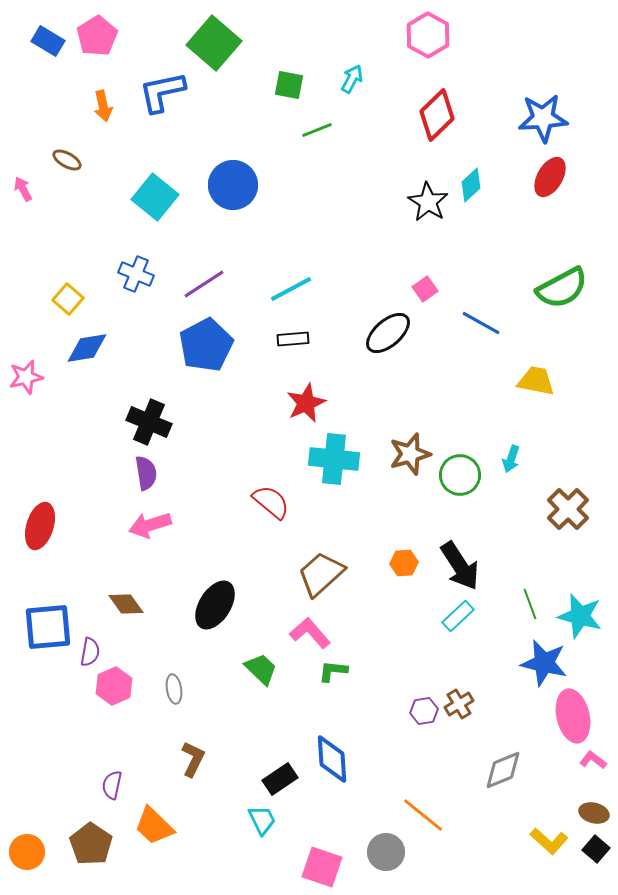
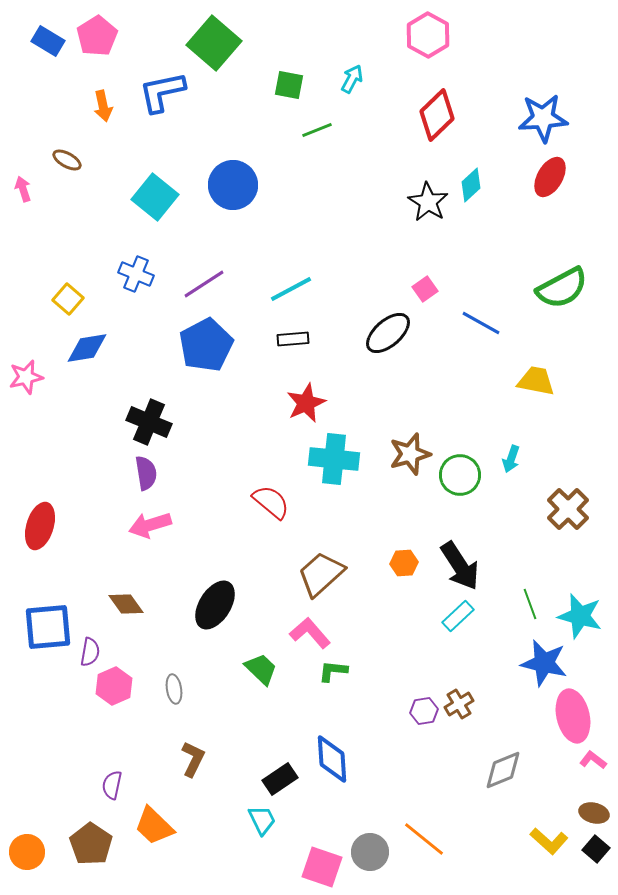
pink arrow at (23, 189): rotated 10 degrees clockwise
orange line at (423, 815): moved 1 px right, 24 px down
gray circle at (386, 852): moved 16 px left
